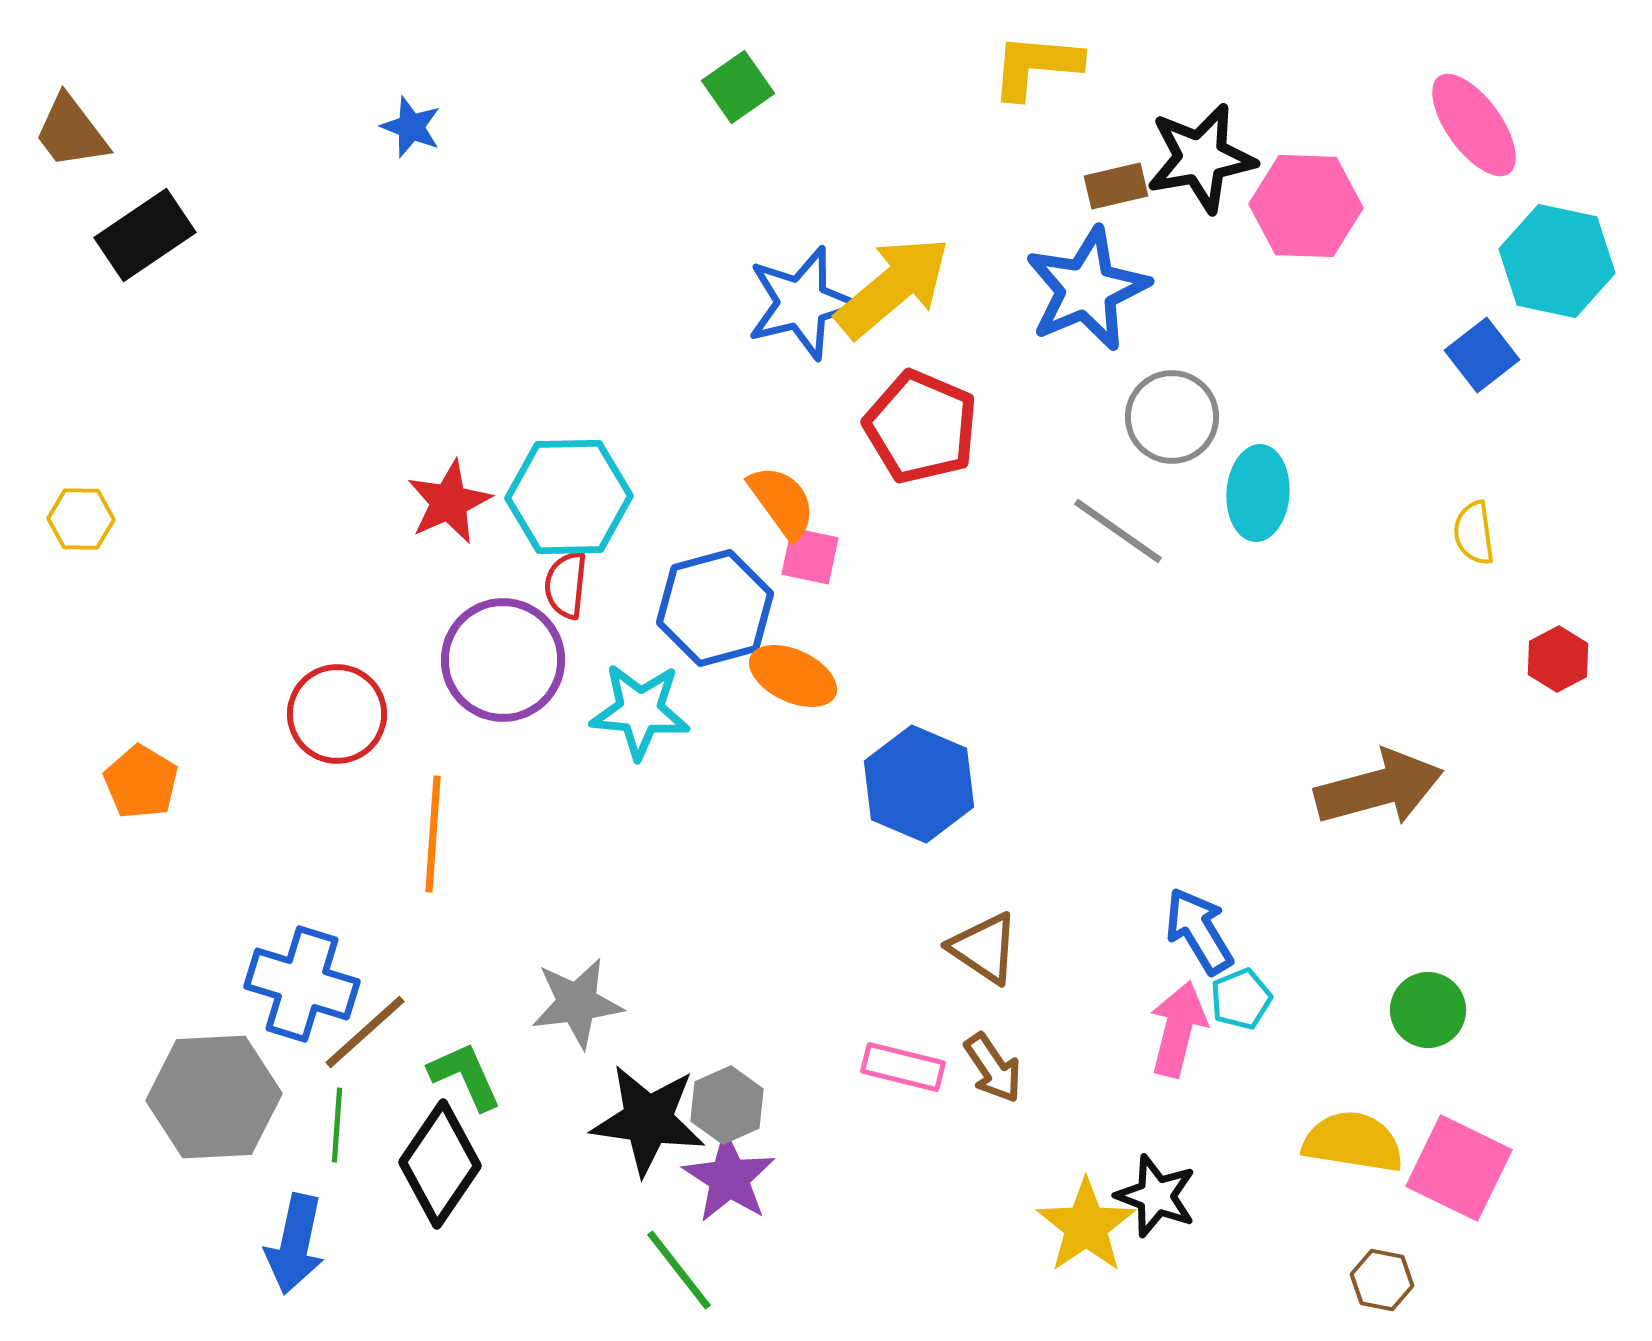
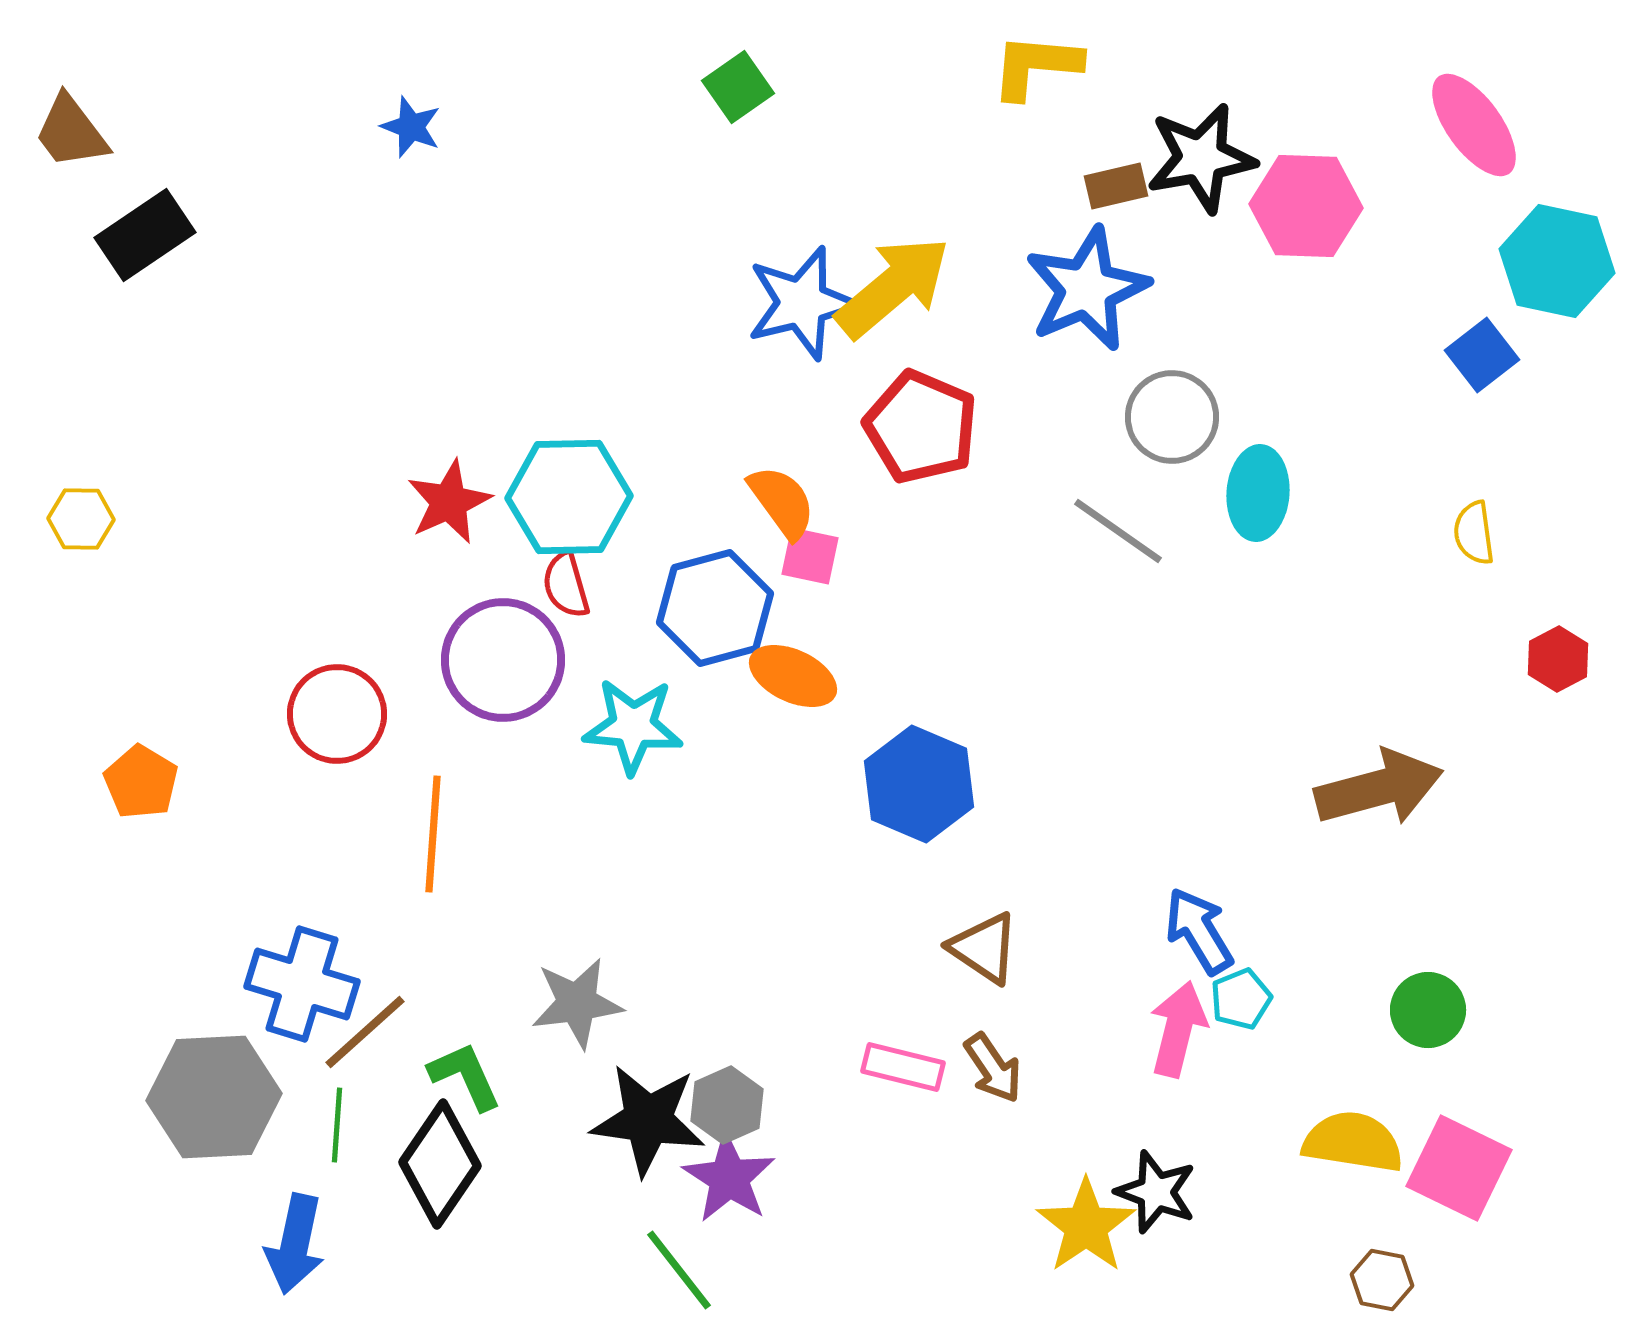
red semicircle at (566, 585): rotated 22 degrees counterclockwise
cyan star at (640, 711): moved 7 px left, 15 px down
black star at (1156, 1196): moved 4 px up
